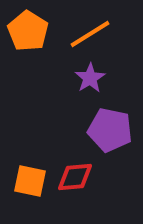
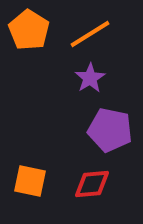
orange pentagon: moved 1 px right, 1 px up
red diamond: moved 17 px right, 7 px down
